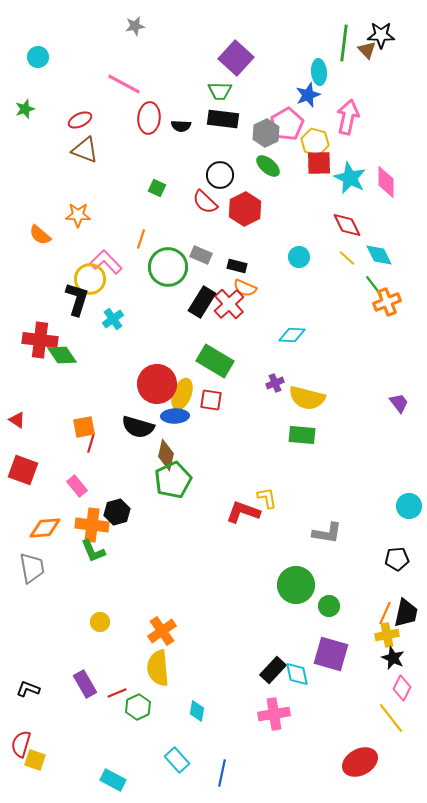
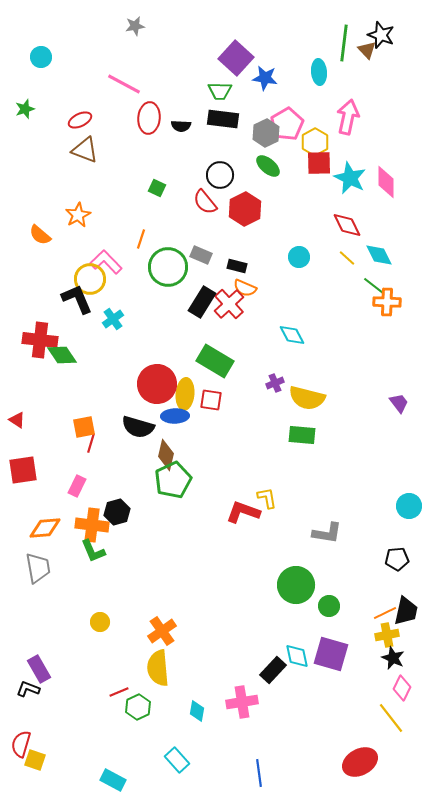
black star at (381, 35): rotated 20 degrees clockwise
cyan circle at (38, 57): moved 3 px right
blue star at (308, 95): moved 43 px left, 17 px up; rotated 30 degrees clockwise
yellow hexagon at (315, 142): rotated 16 degrees clockwise
red semicircle at (205, 202): rotated 8 degrees clockwise
orange star at (78, 215): rotated 30 degrees counterclockwise
green line at (374, 286): rotated 15 degrees counterclockwise
black L-shape at (77, 299): rotated 40 degrees counterclockwise
orange cross at (387, 302): rotated 24 degrees clockwise
cyan diamond at (292, 335): rotated 60 degrees clockwise
yellow ellipse at (182, 394): moved 3 px right; rotated 16 degrees counterclockwise
red square at (23, 470): rotated 28 degrees counterclockwise
pink rectangle at (77, 486): rotated 65 degrees clockwise
gray trapezoid at (32, 568): moved 6 px right
orange line at (385, 613): rotated 40 degrees clockwise
black trapezoid at (406, 613): moved 2 px up
cyan diamond at (297, 674): moved 18 px up
purple rectangle at (85, 684): moved 46 px left, 15 px up
red line at (117, 693): moved 2 px right, 1 px up
pink cross at (274, 714): moved 32 px left, 12 px up
blue line at (222, 773): moved 37 px right; rotated 20 degrees counterclockwise
